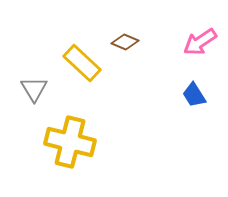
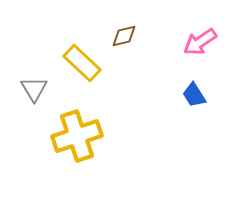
brown diamond: moved 1 px left, 6 px up; rotated 36 degrees counterclockwise
yellow cross: moved 7 px right, 6 px up; rotated 33 degrees counterclockwise
